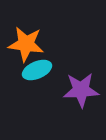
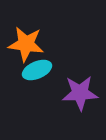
purple star: moved 1 px left, 3 px down
